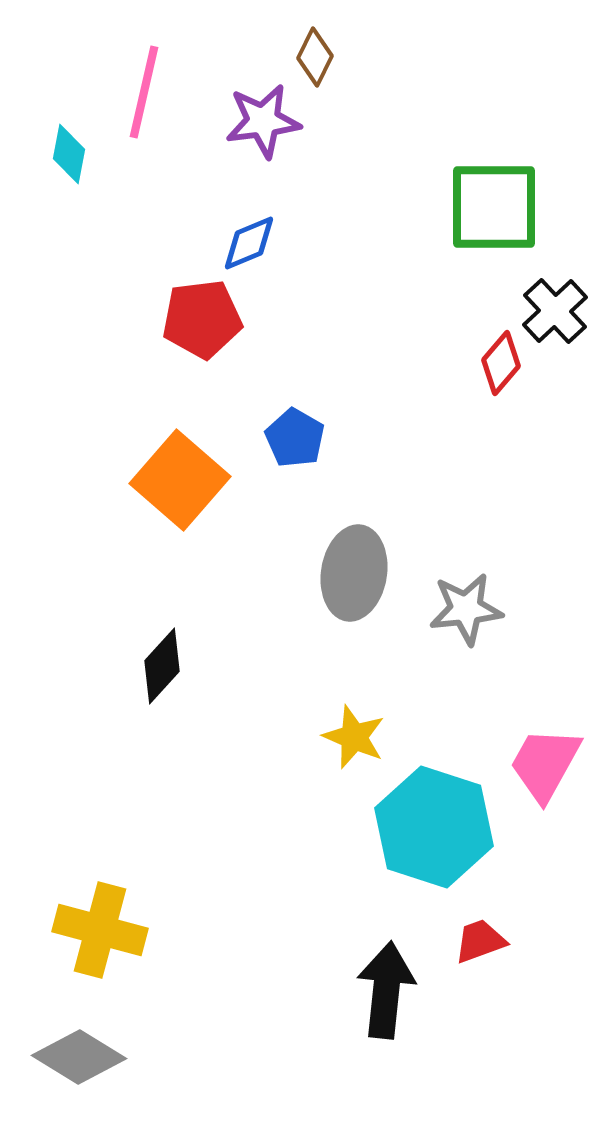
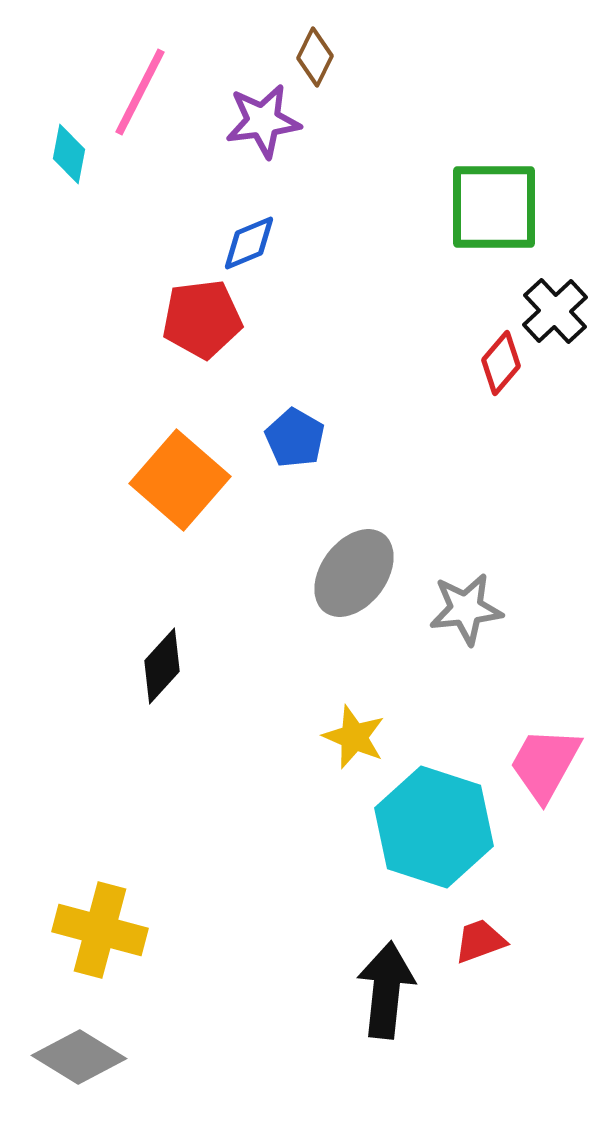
pink line: moved 4 px left; rotated 14 degrees clockwise
gray ellipse: rotated 28 degrees clockwise
